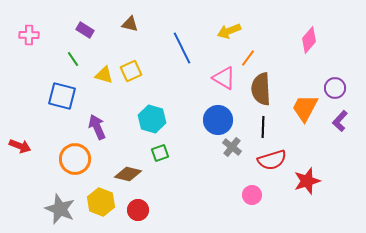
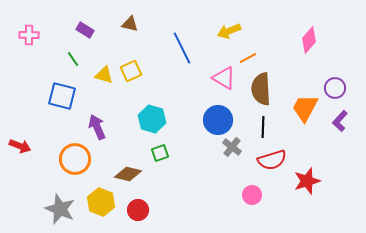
orange line: rotated 24 degrees clockwise
